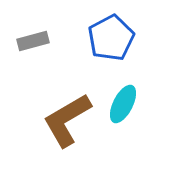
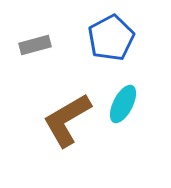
gray rectangle: moved 2 px right, 4 px down
